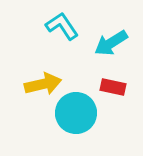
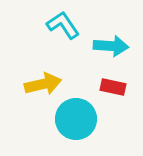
cyan L-shape: moved 1 px right, 1 px up
cyan arrow: moved 3 px down; rotated 144 degrees counterclockwise
cyan circle: moved 6 px down
